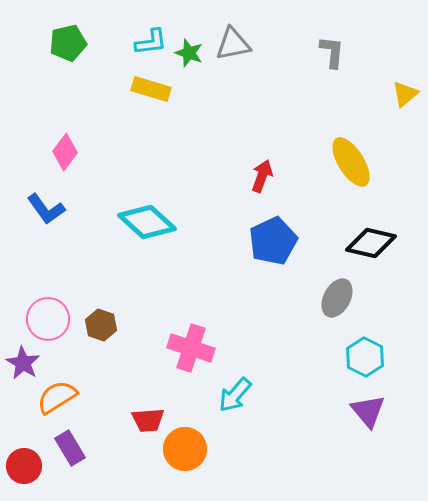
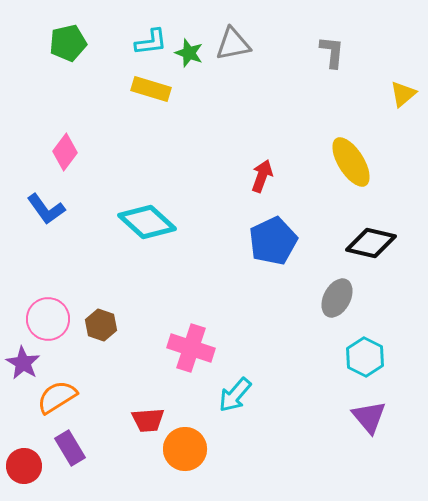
yellow triangle: moved 2 px left
purple triangle: moved 1 px right, 6 px down
